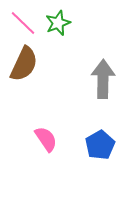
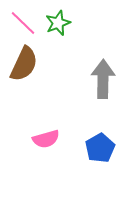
pink semicircle: rotated 108 degrees clockwise
blue pentagon: moved 3 px down
